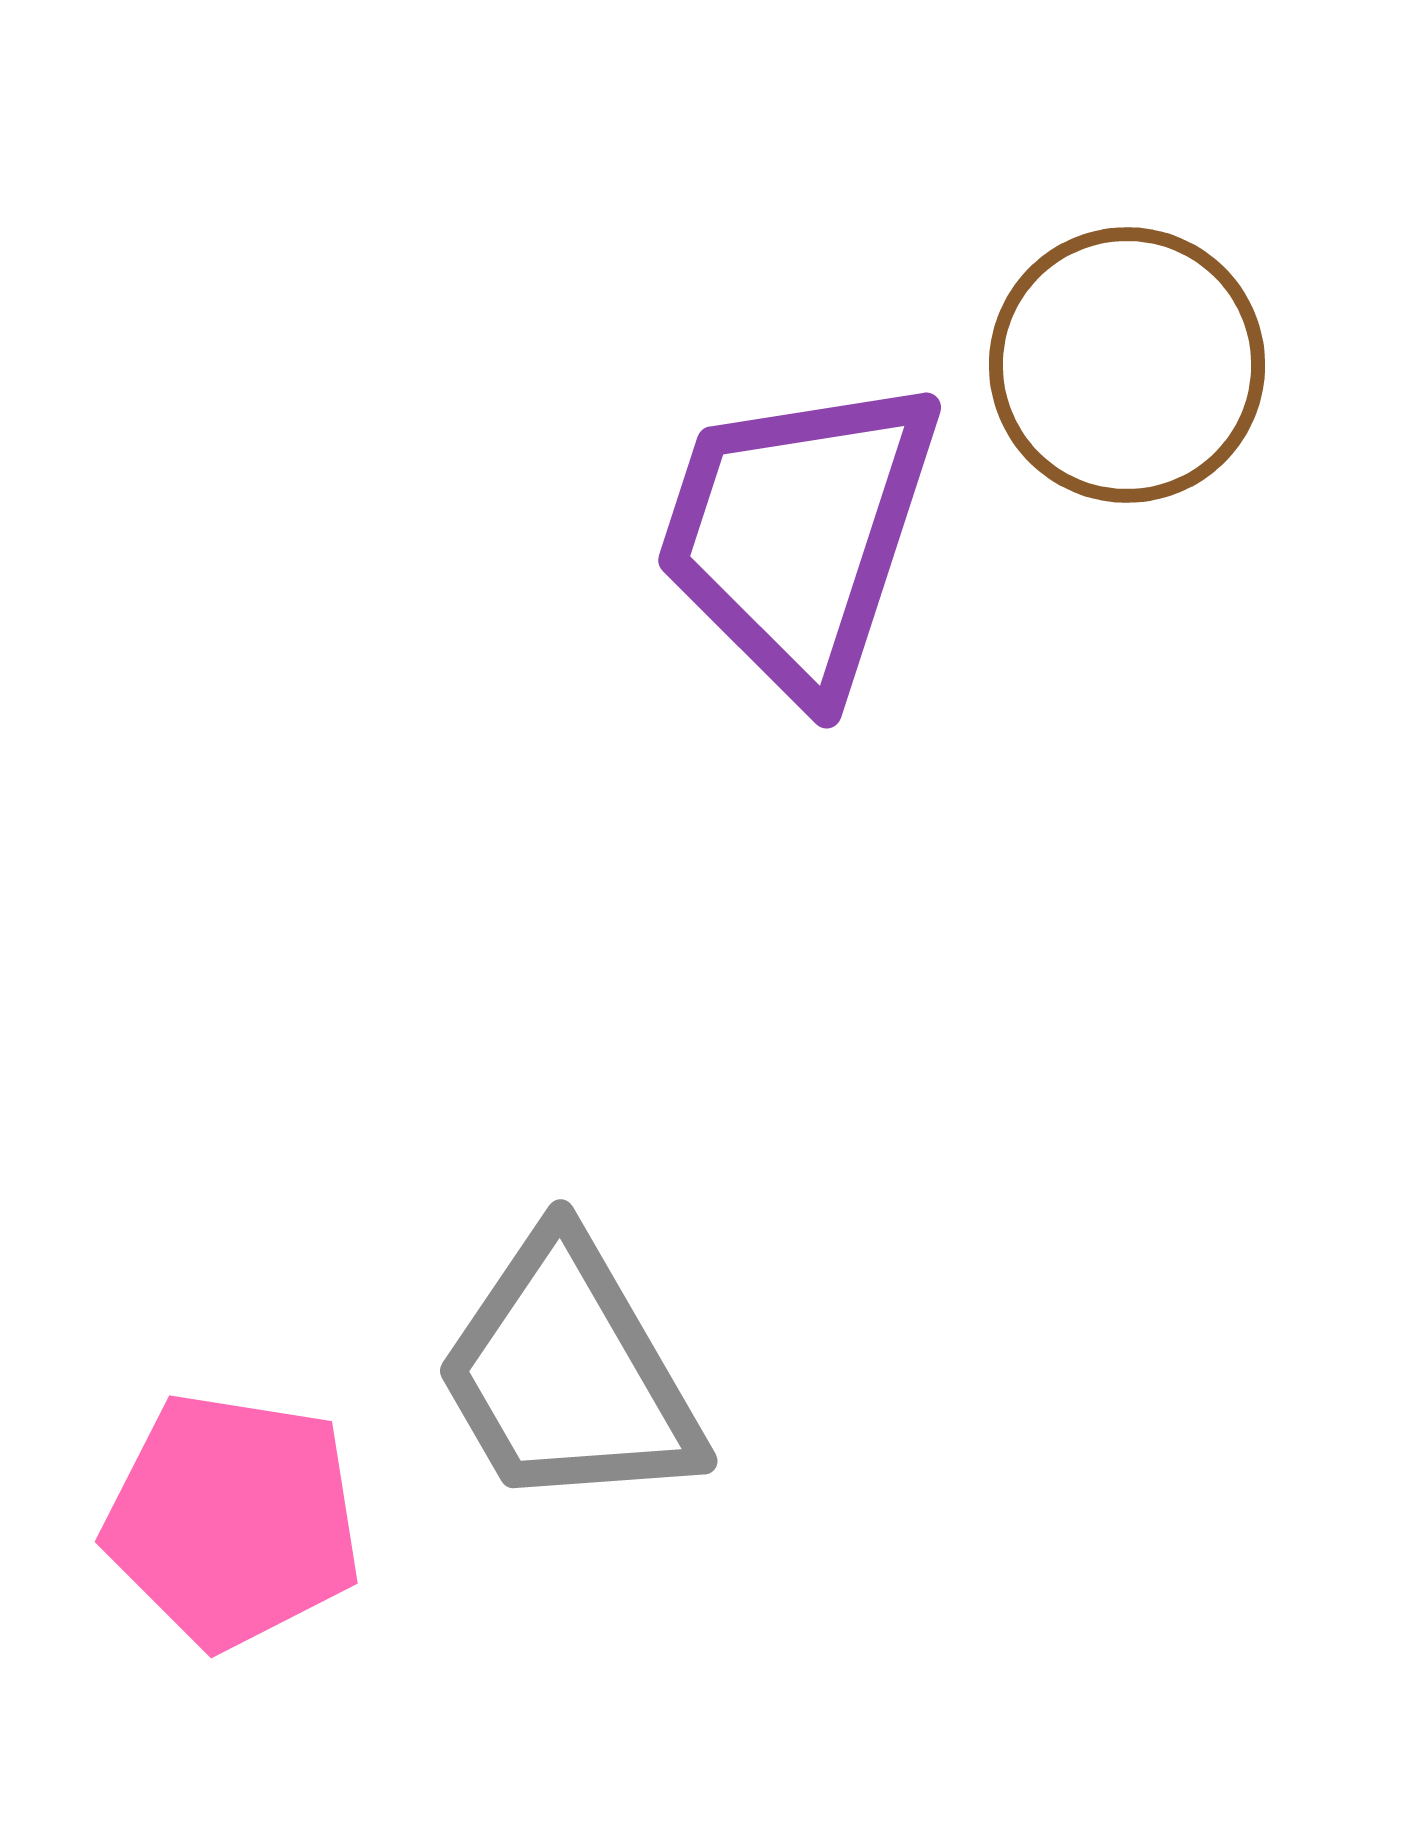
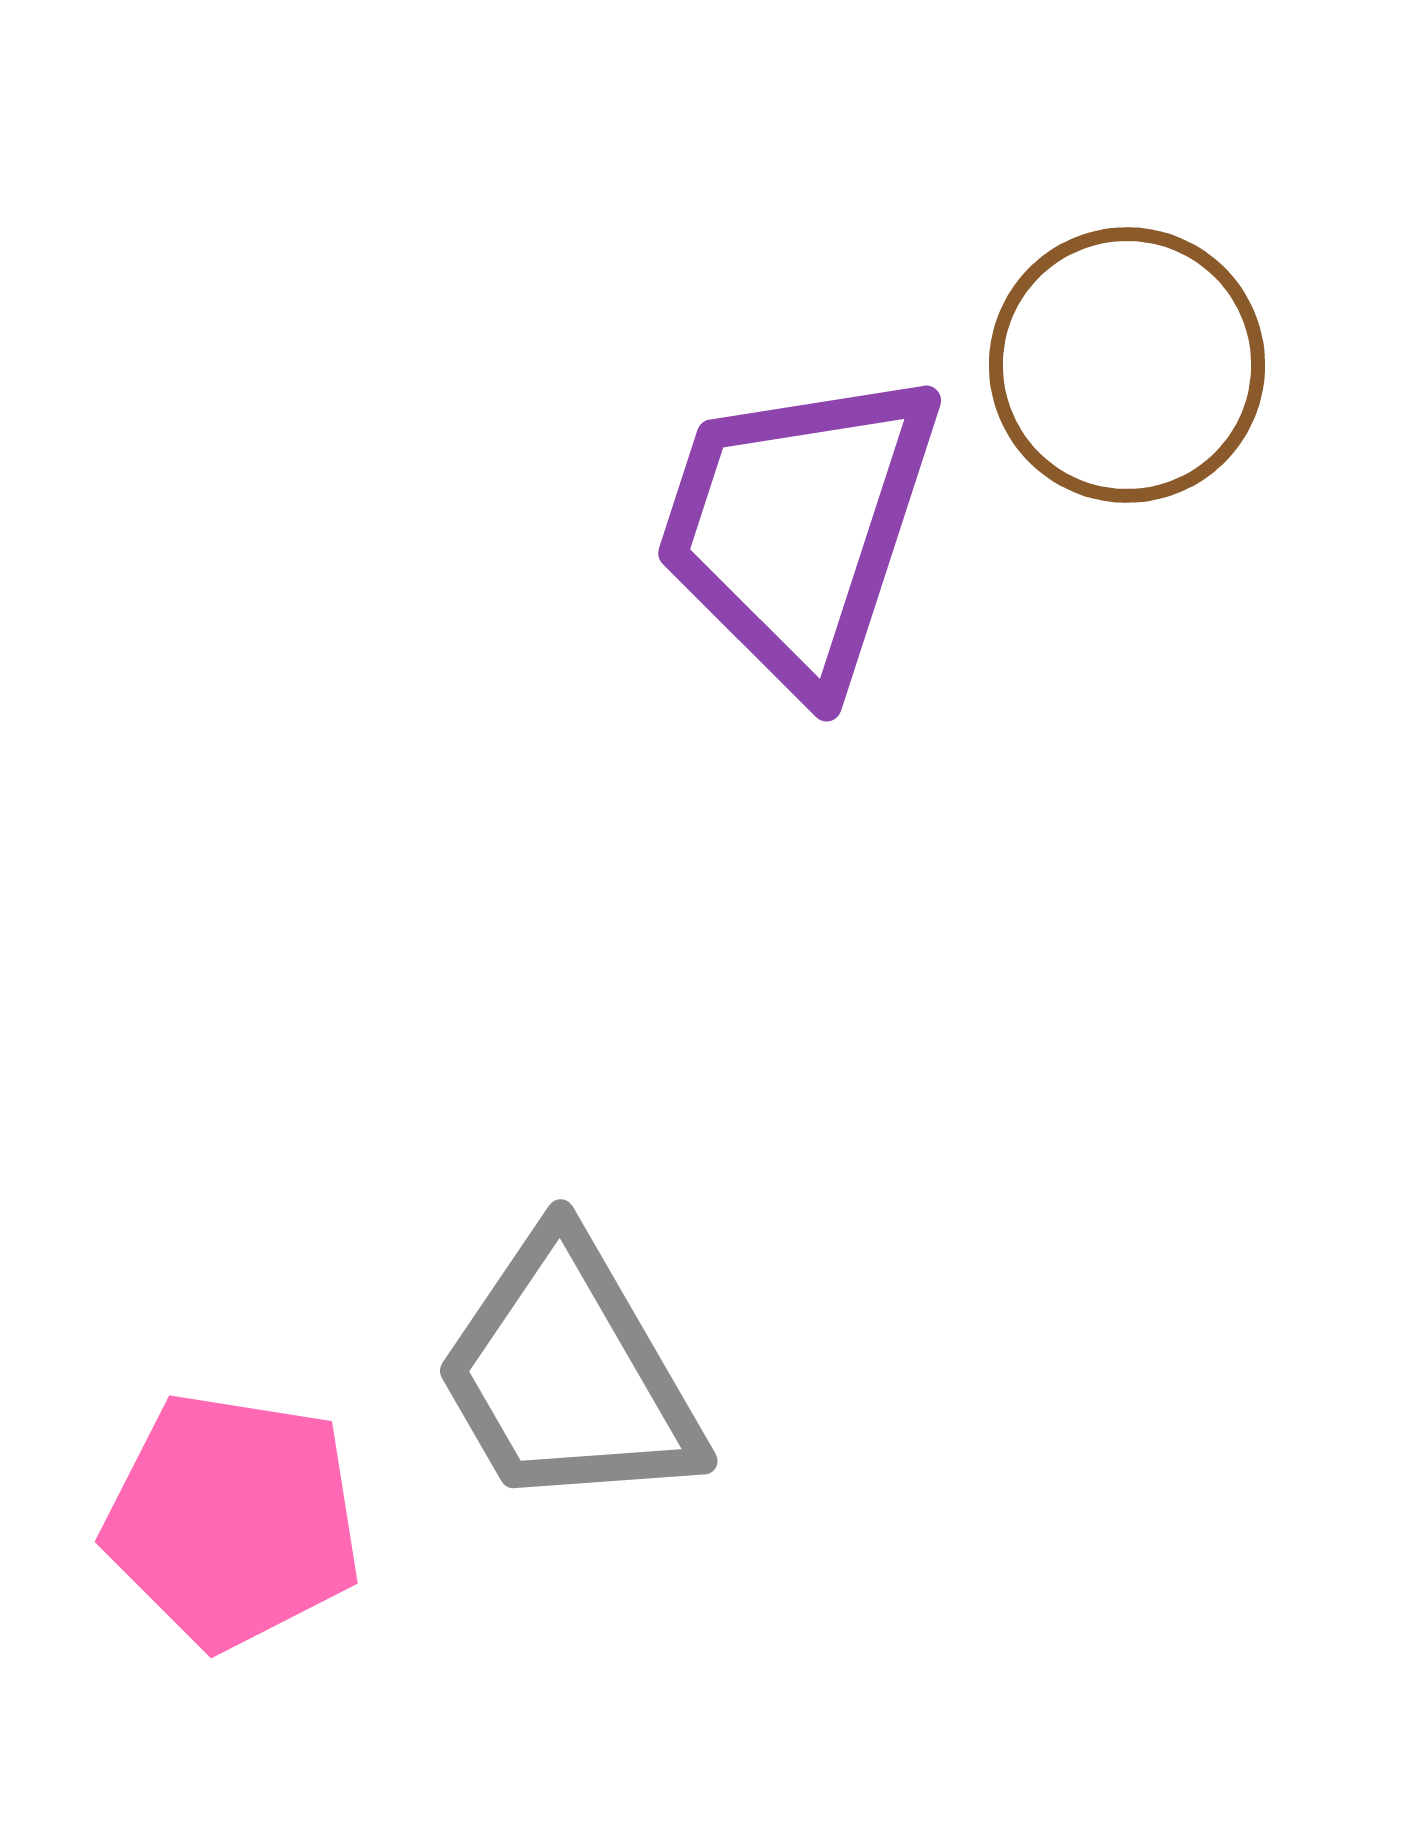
purple trapezoid: moved 7 px up
